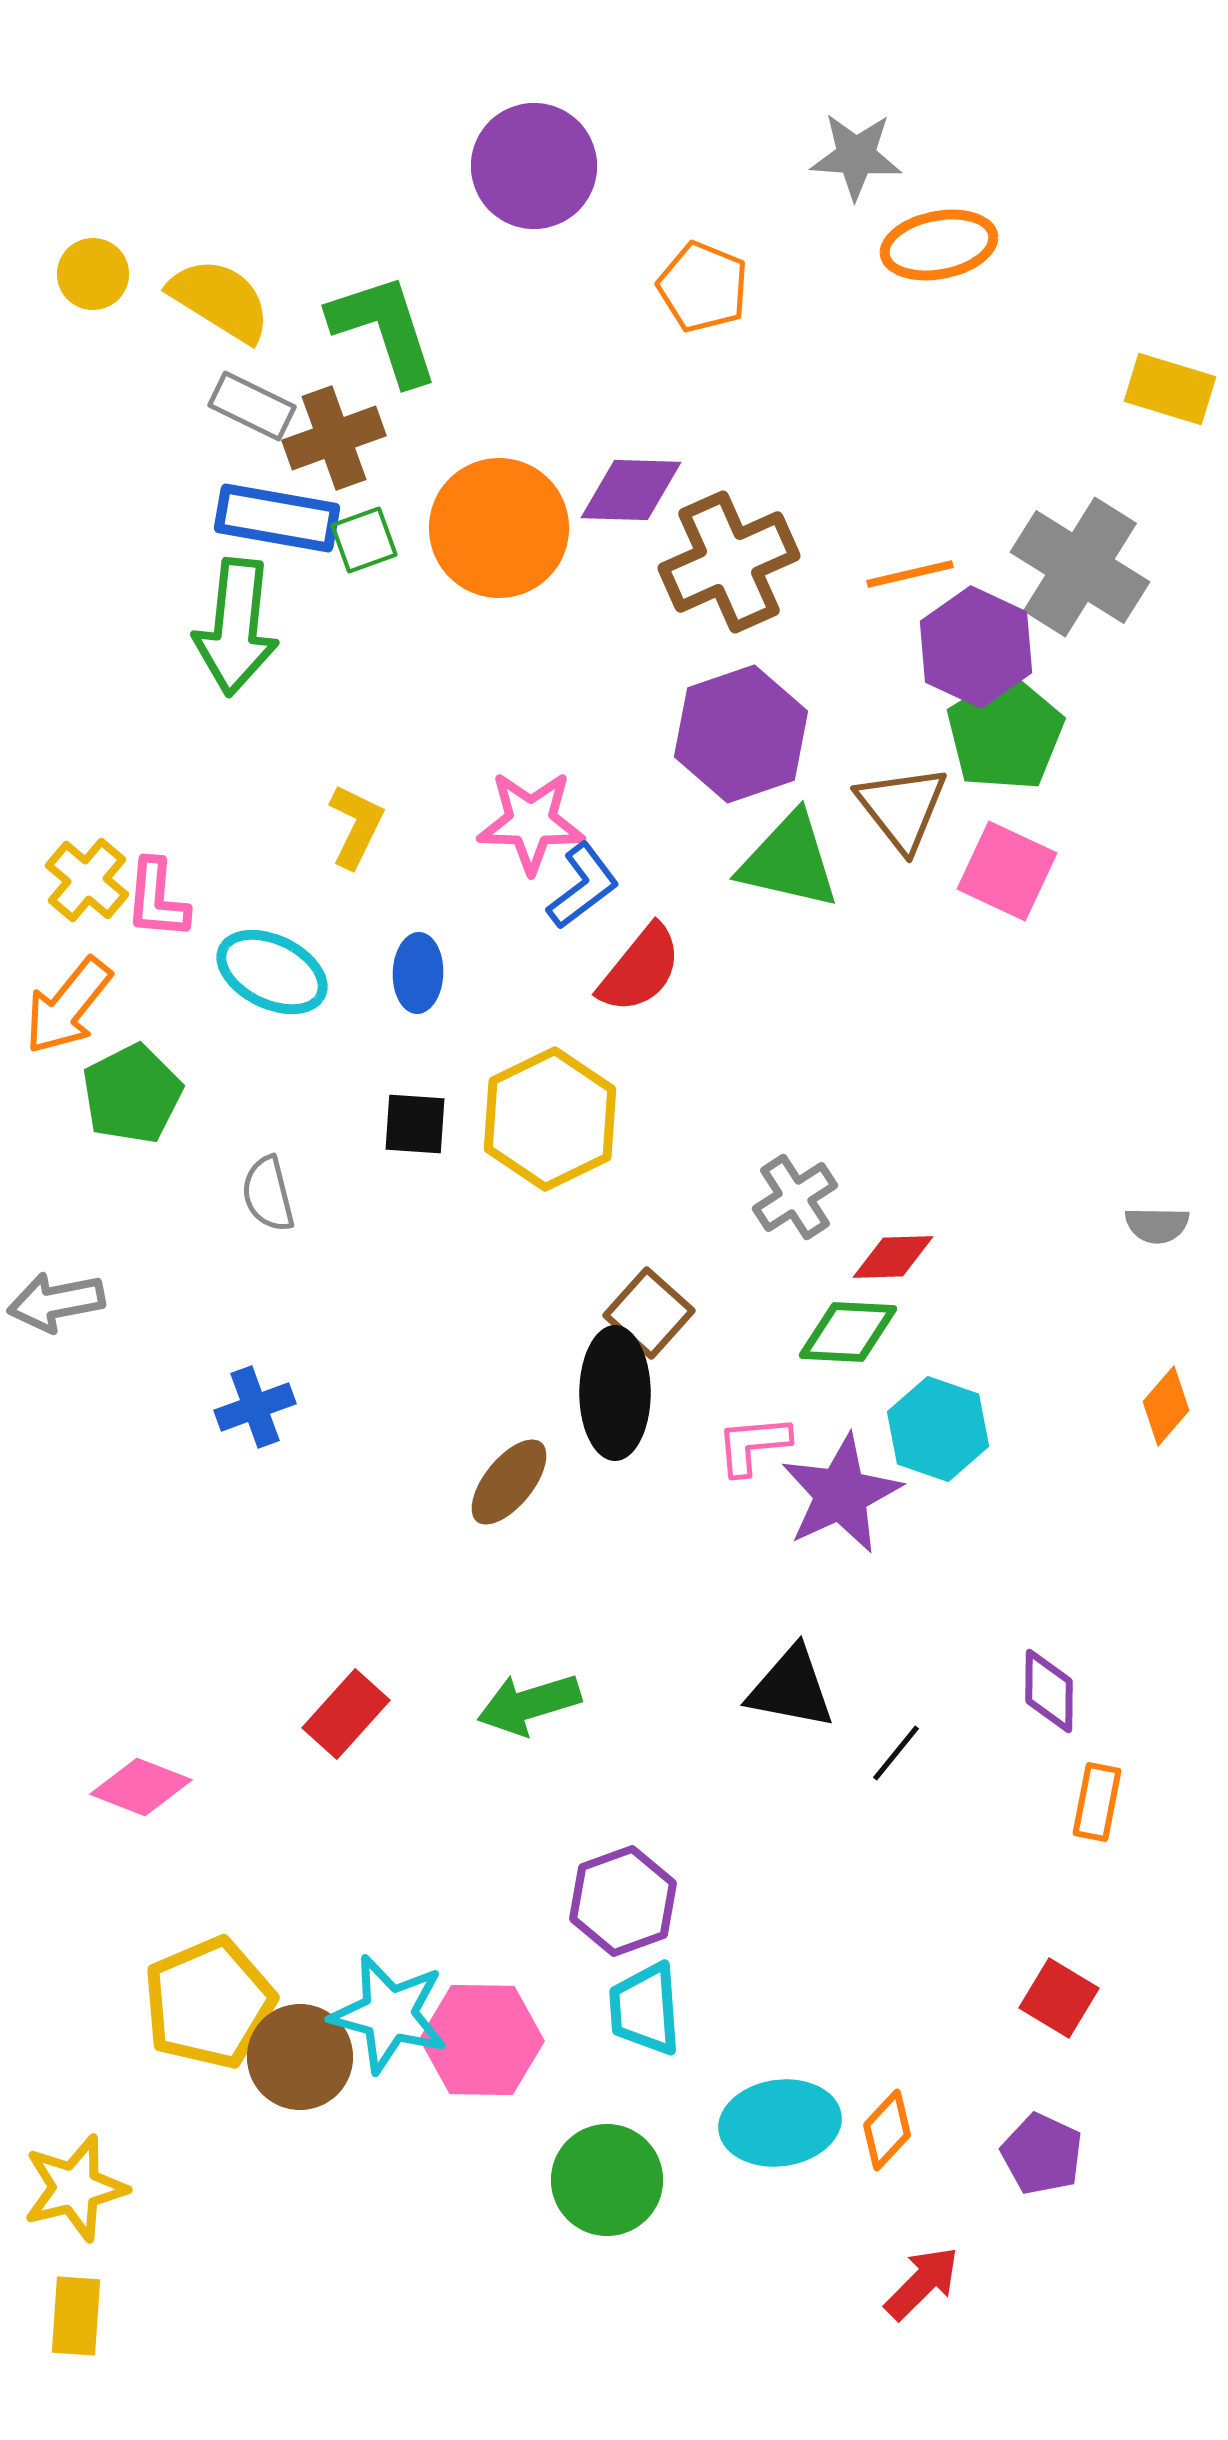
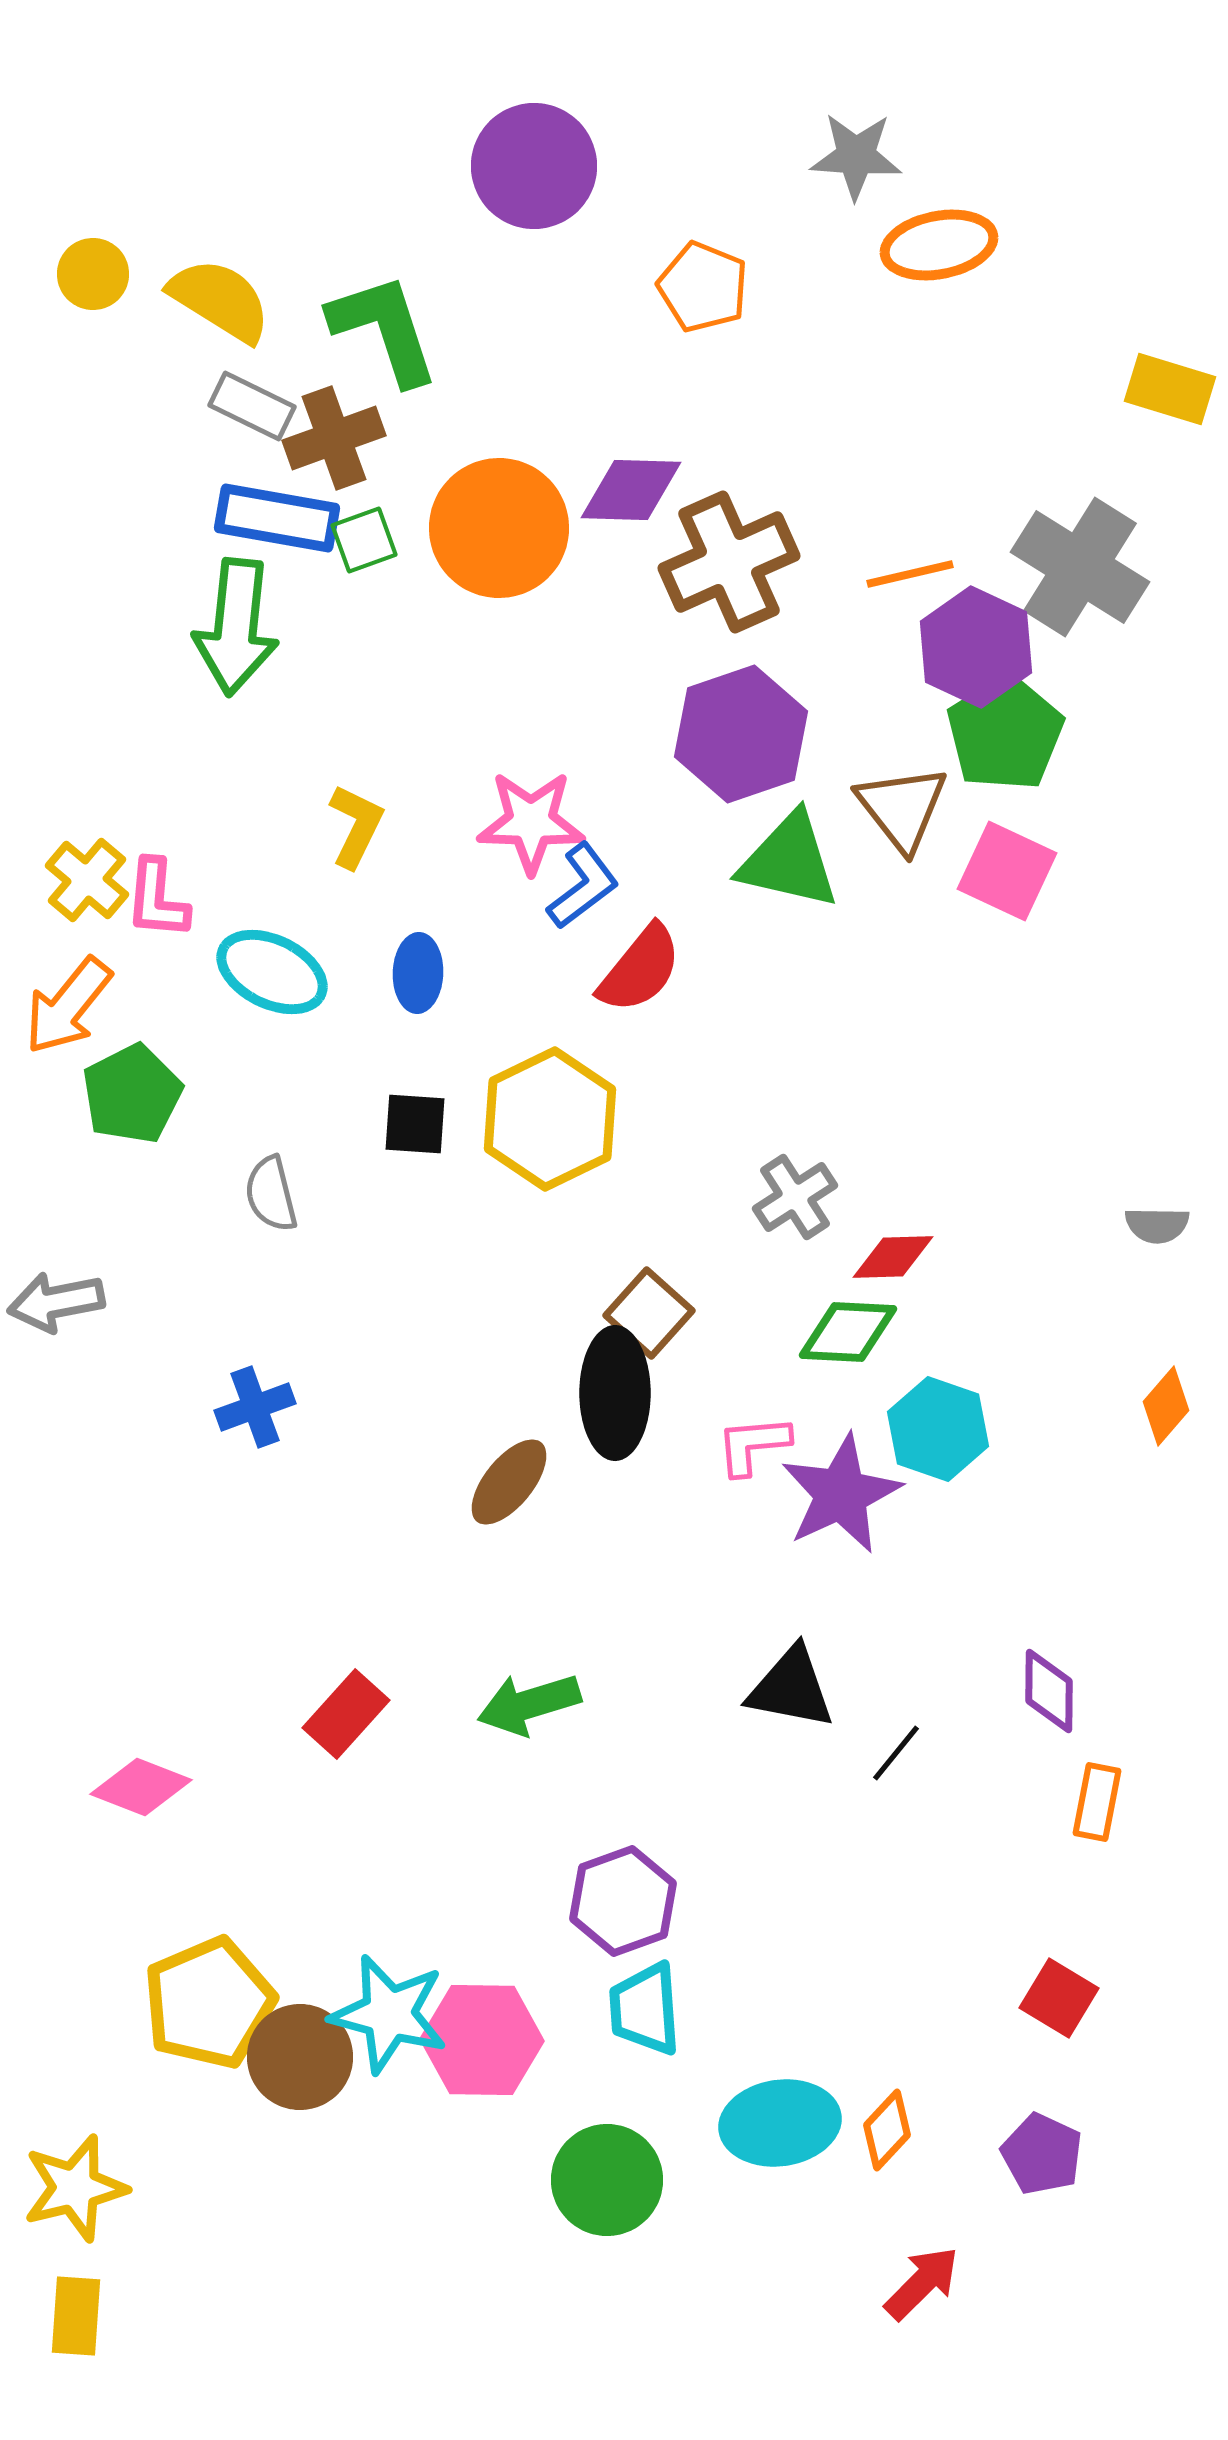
gray semicircle at (268, 1194): moved 3 px right
